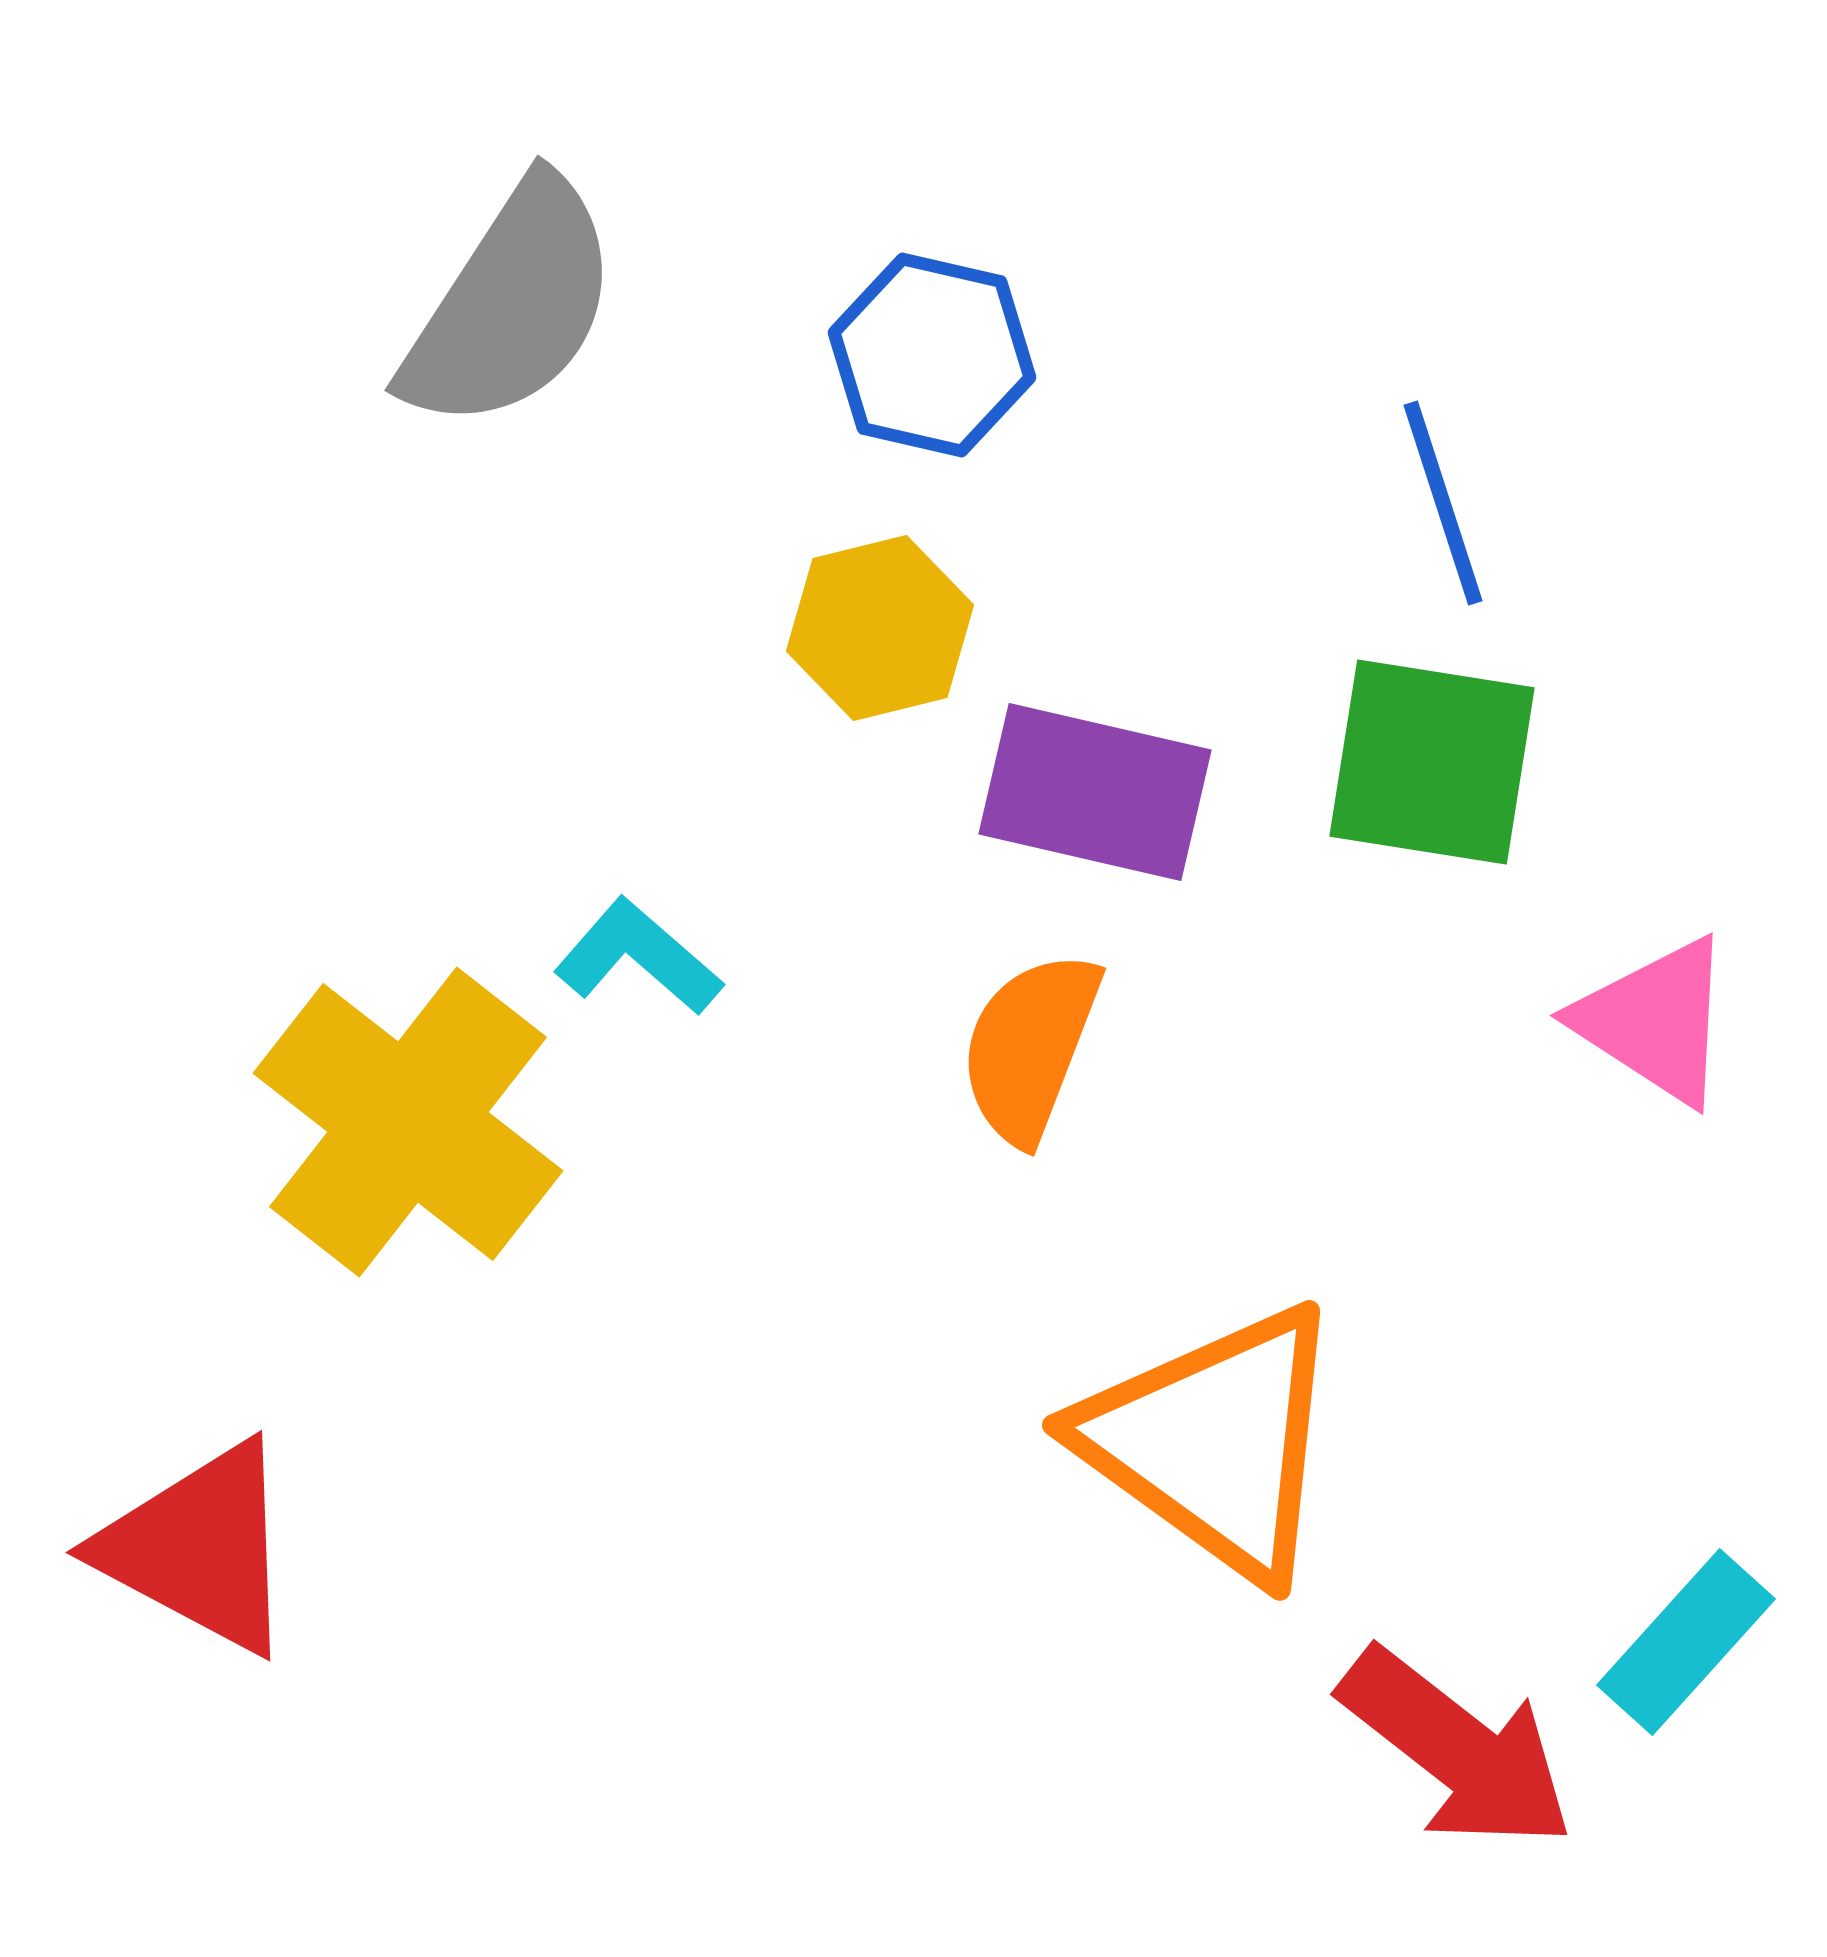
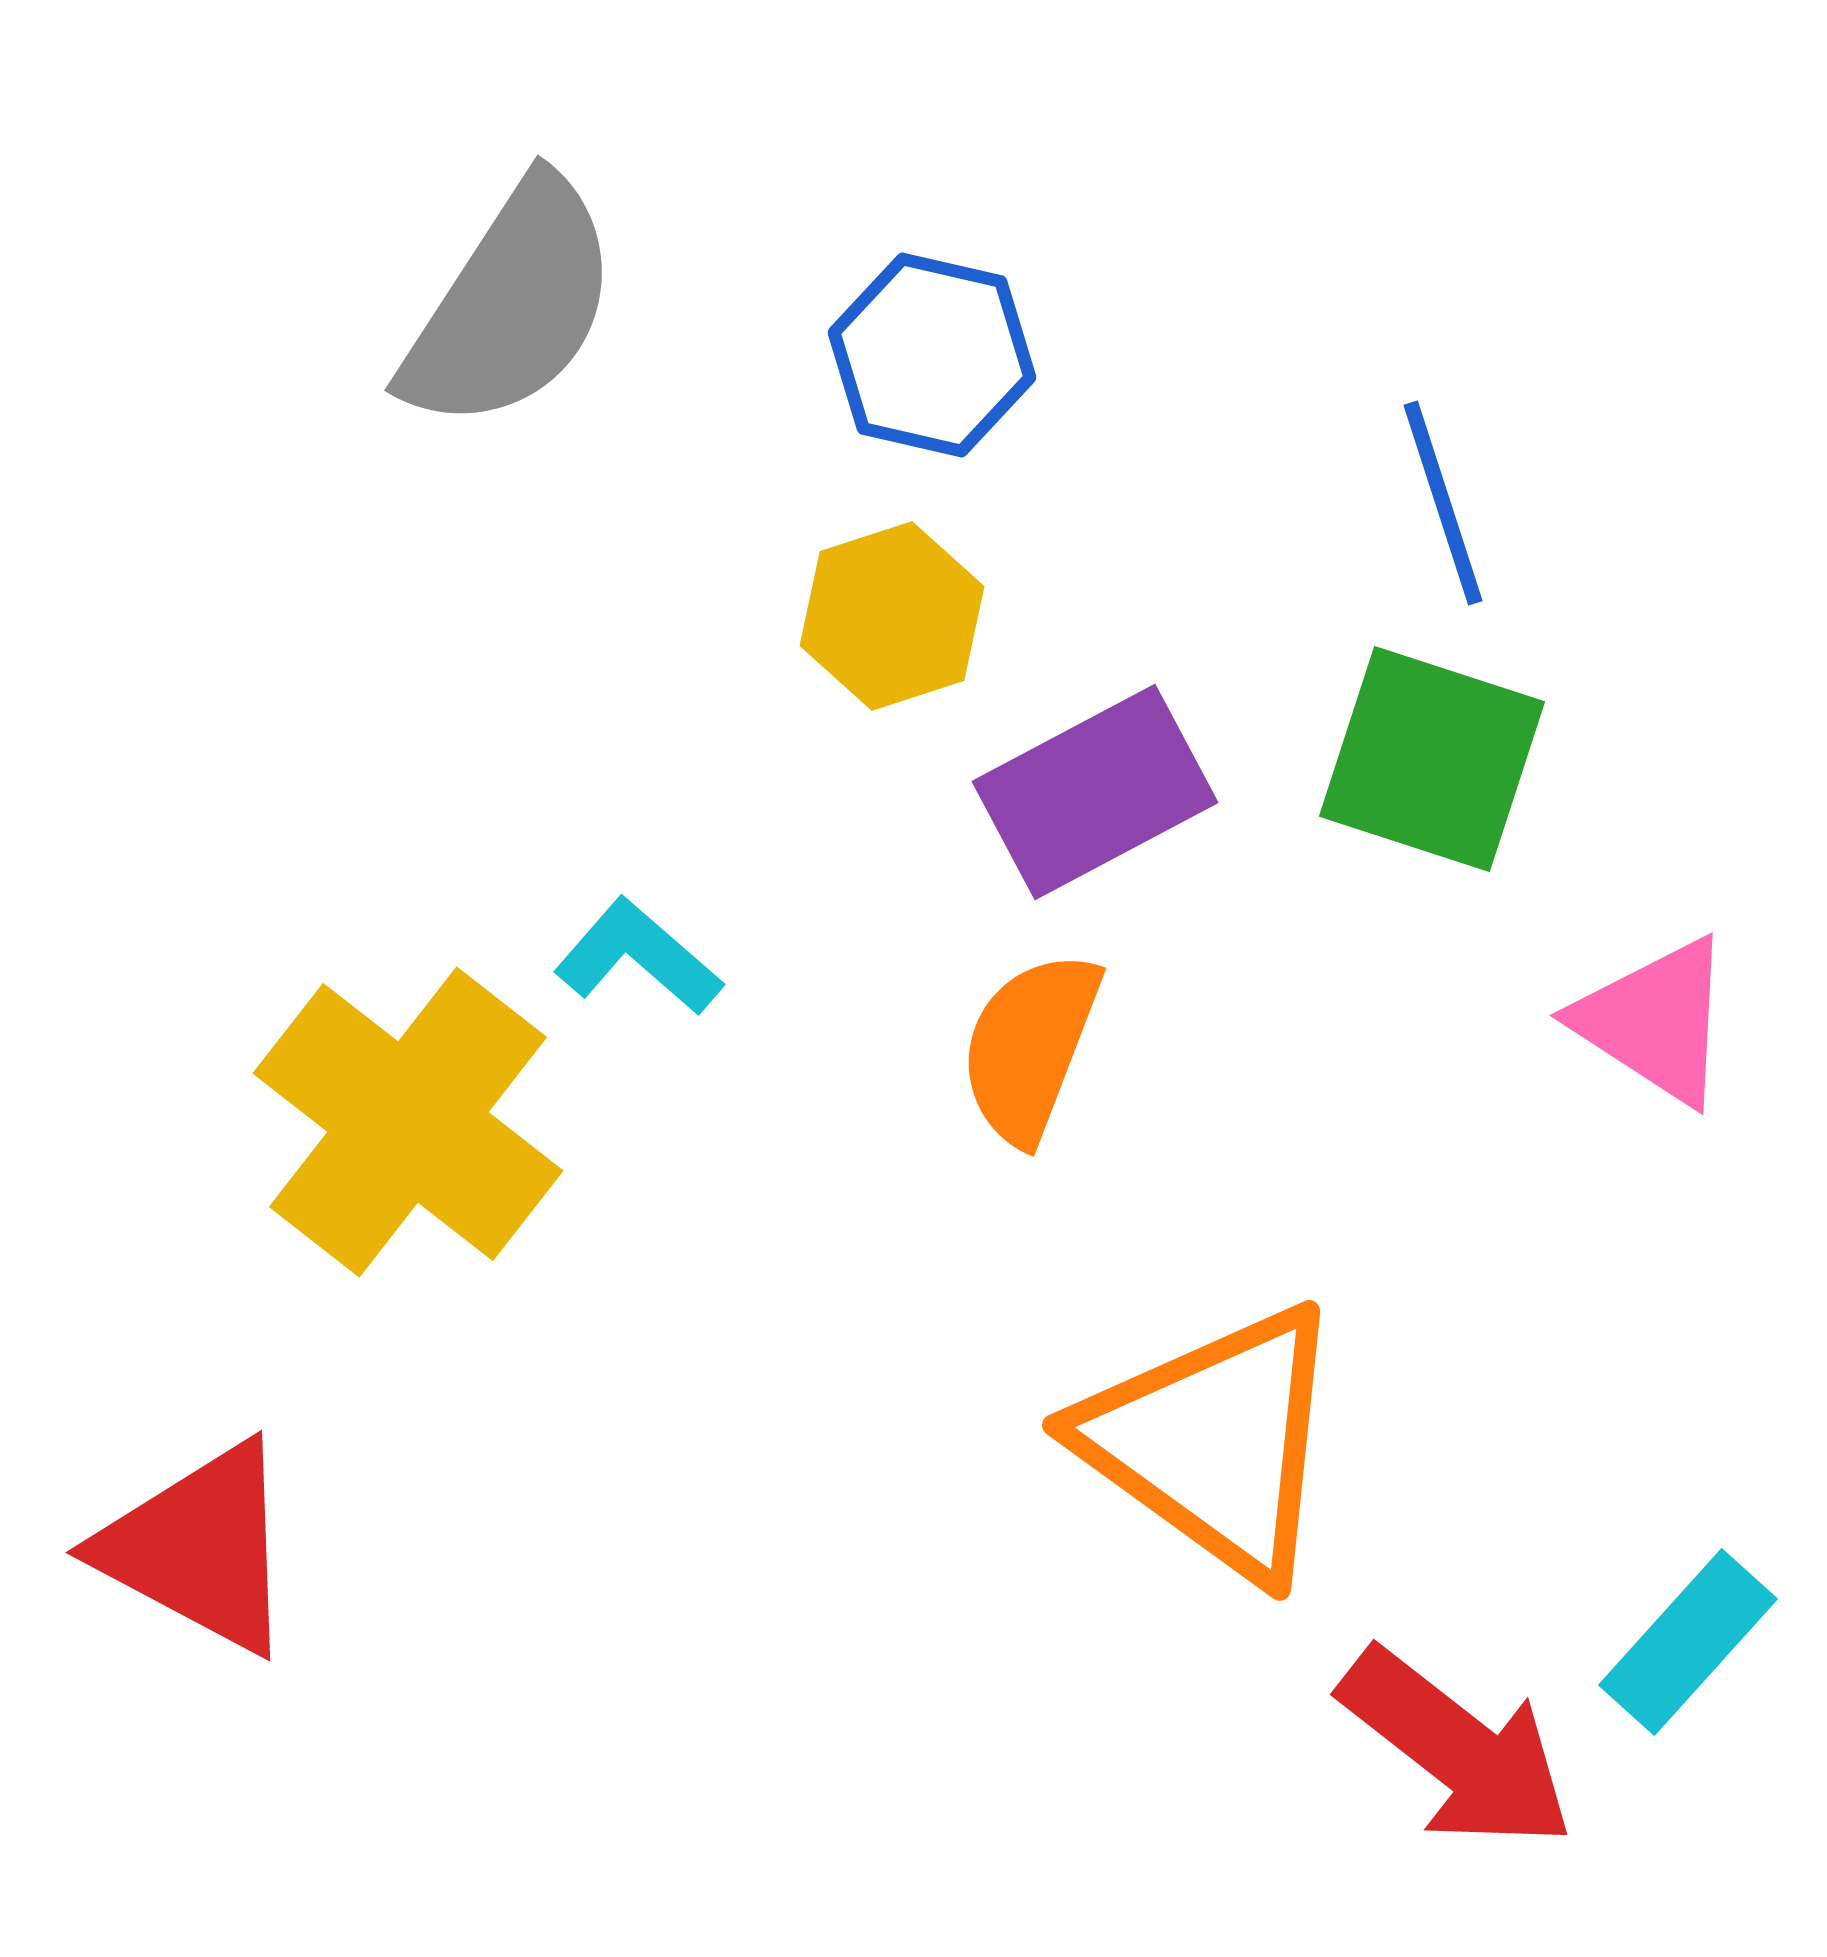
yellow hexagon: moved 12 px right, 12 px up; rotated 4 degrees counterclockwise
green square: moved 3 px up; rotated 9 degrees clockwise
purple rectangle: rotated 41 degrees counterclockwise
cyan rectangle: moved 2 px right
